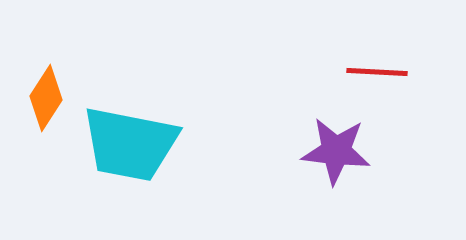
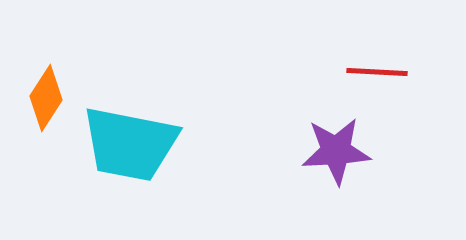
purple star: rotated 10 degrees counterclockwise
